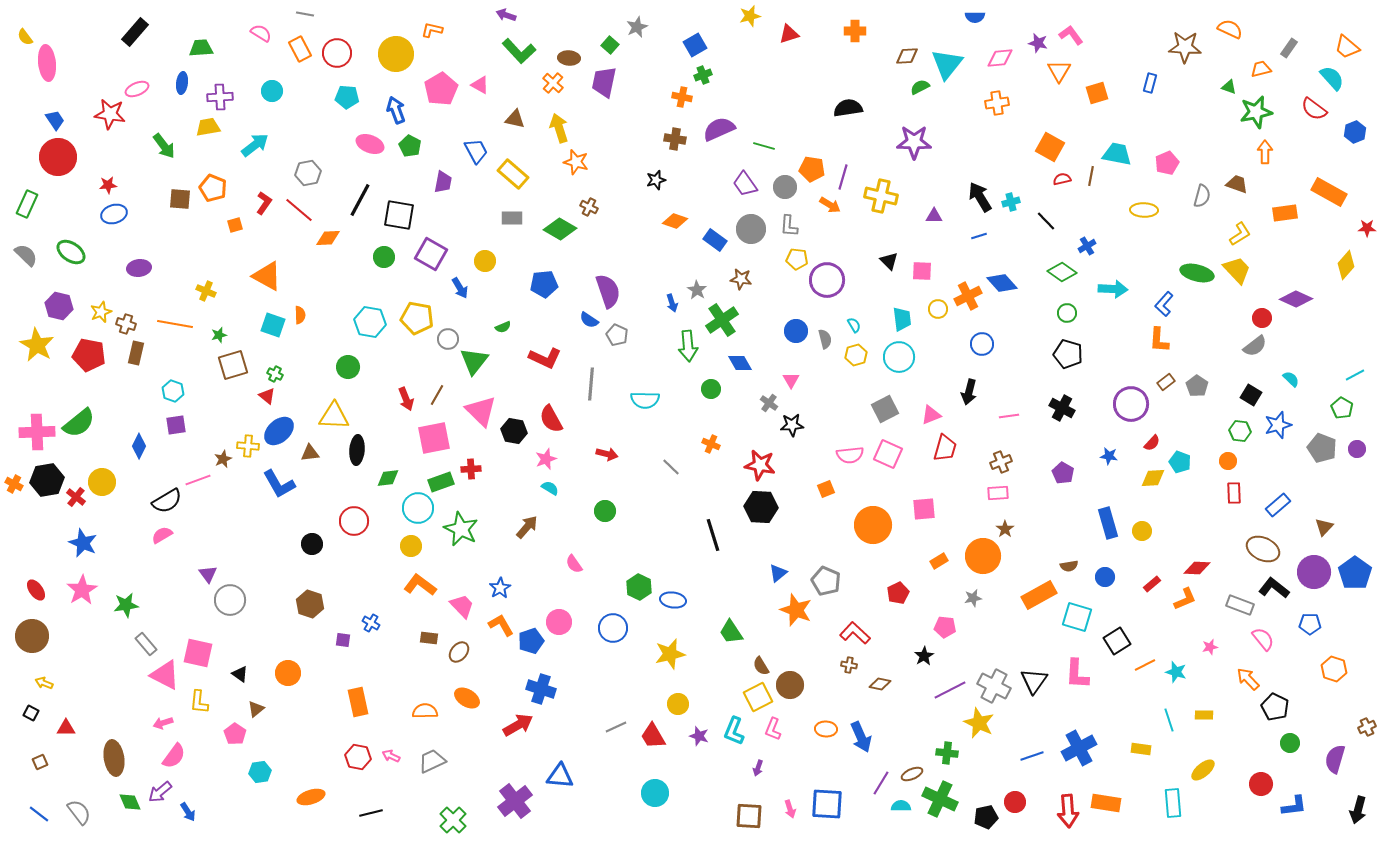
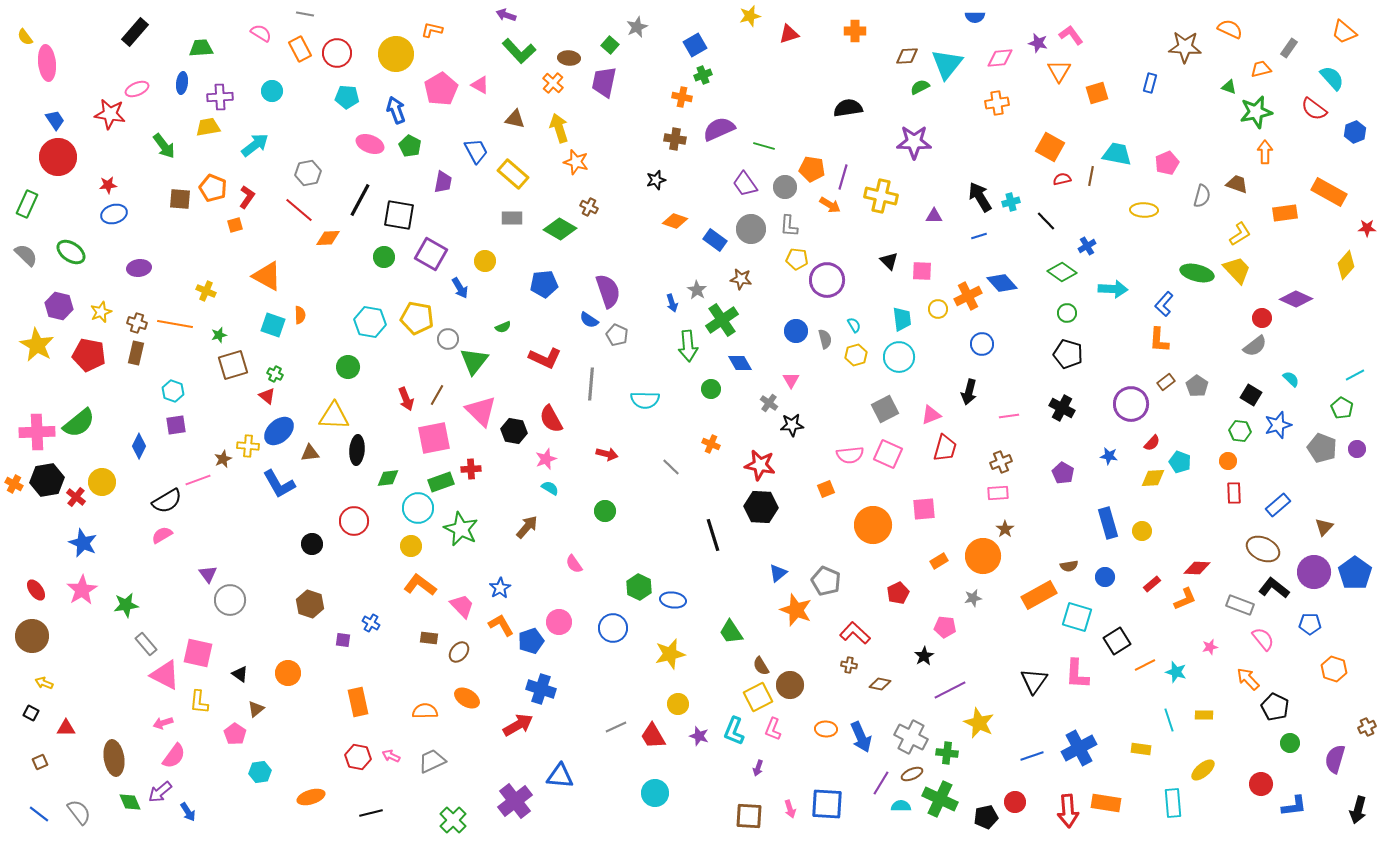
orange trapezoid at (1347, 47): moved 3 px left, 15 px up
red L-shape at (264, 203): moved 17 px left, 6 px up
brown cross at (126, 324): moved 11 px right, 1 px up
gray cross at (994, 686): moved 83 px left, 51 px down
